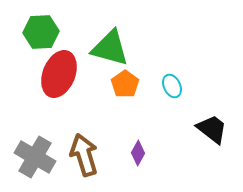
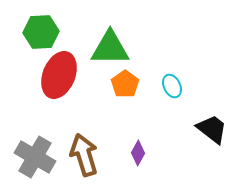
green triangle: rotated 15 degrees counterclockwise
red ellipse: moved 1 px down
